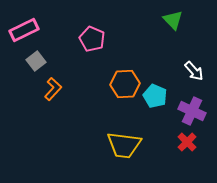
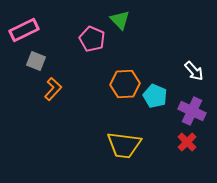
green triangle: moved 53 px left
gray square: rotated 30 degrees counterclockwise
